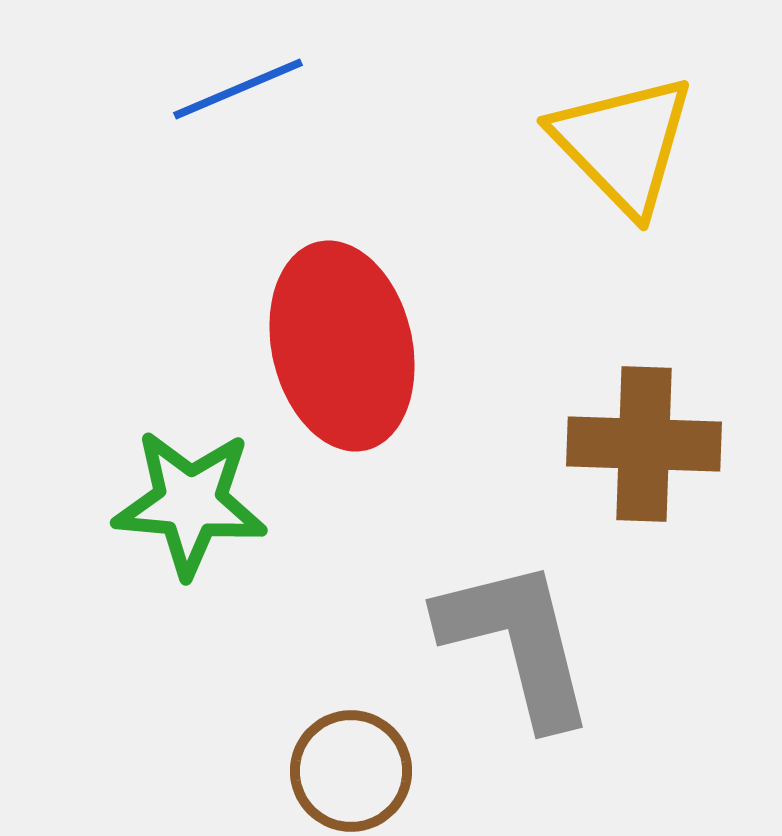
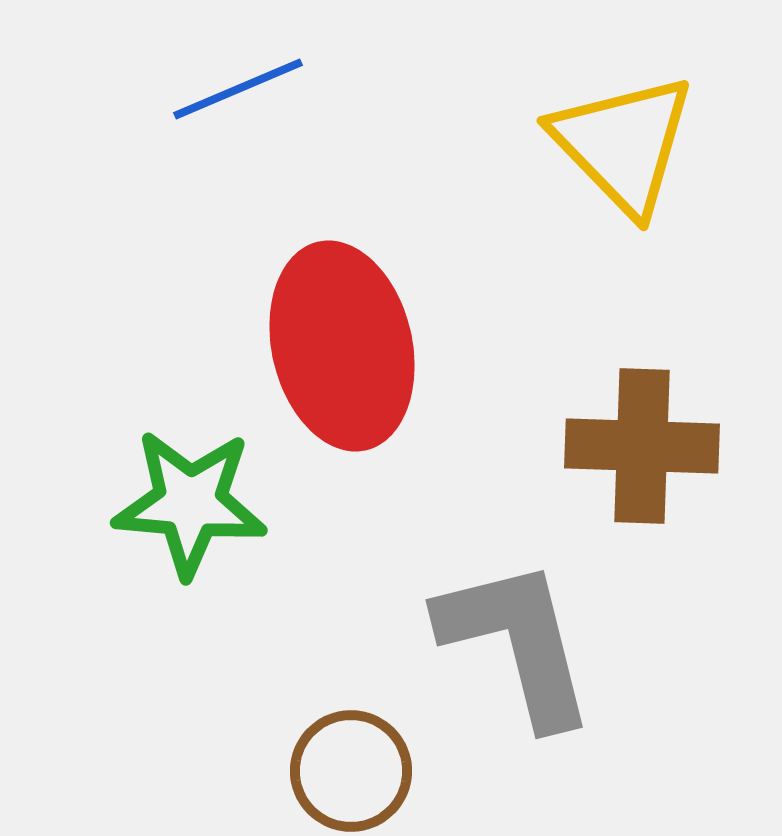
brown cross: moved 2 px left, 2 px down
